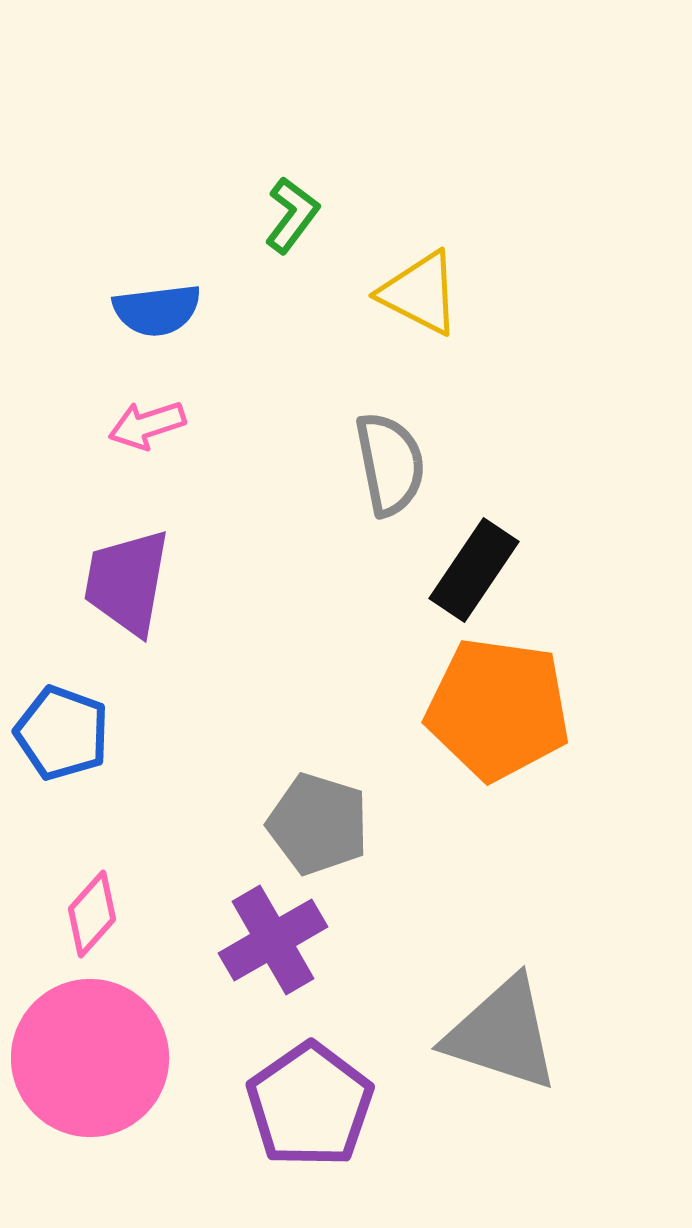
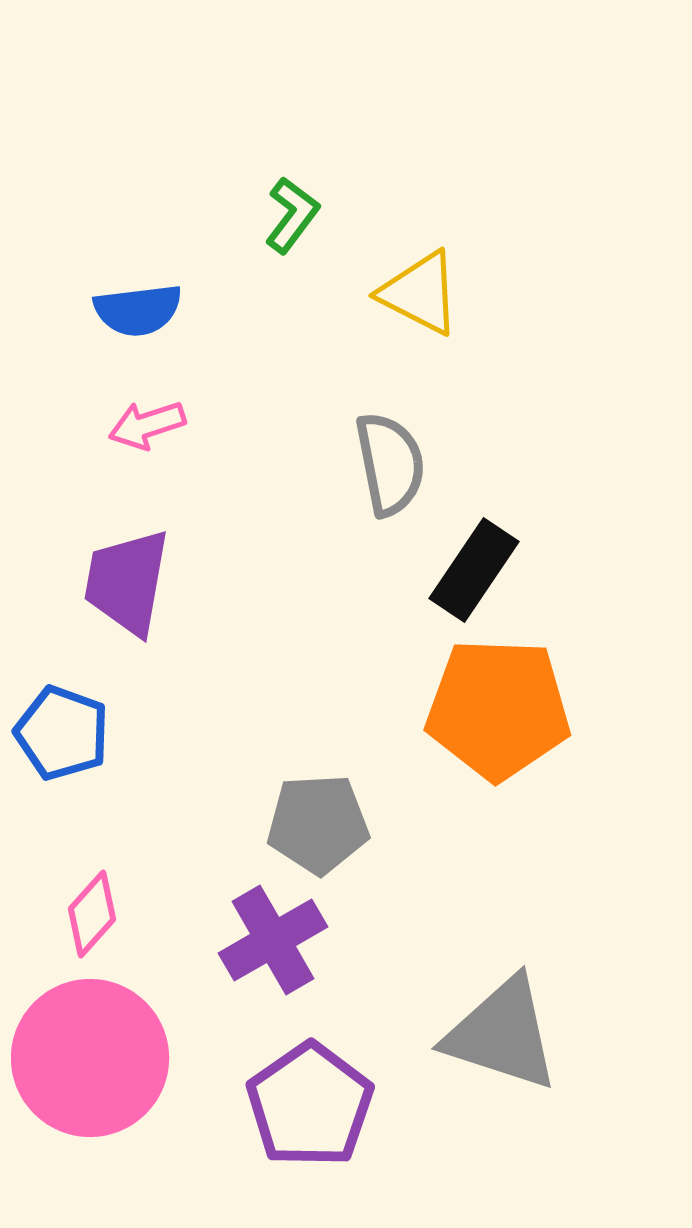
blue semicircle: moved 19 px left
orange pentagon: rotated 6 degrees counterclockwise
gray pentagon: rotated 20 degrees counterclockwise
